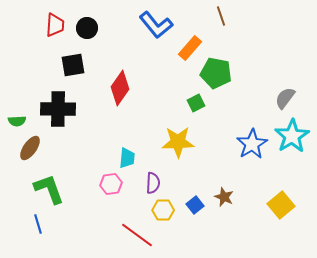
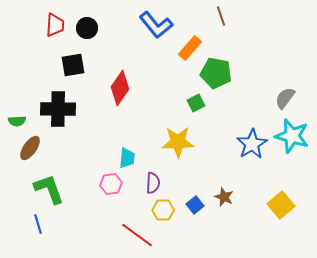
cyan star: rotated 24 degrees counterclockwise
